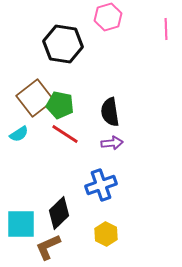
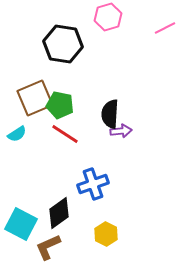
pink line: moved 1 px left, 1 px up; rotated 65 degrees clockwise
brown square: rotated 15 degrees clockwise
black semicircle: moved 2 px down; rotated 12 degrees clockwise
cyan semicircle: moved 2 px left
purple arrow: moved 9 px right, 12 px up
blue cross: moved 8 px left, 1 px up
black diamond: rotated 8 degrees clockwise
cyan square: rotated 28 degrees clockwise
